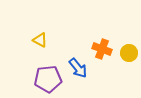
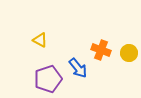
orange cross: moved 1 px left, 1 px down
purple pentagon: rotated 12 degrees counterclockwise
